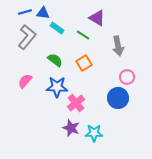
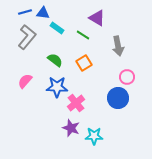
cyan star: moved 3 px down
